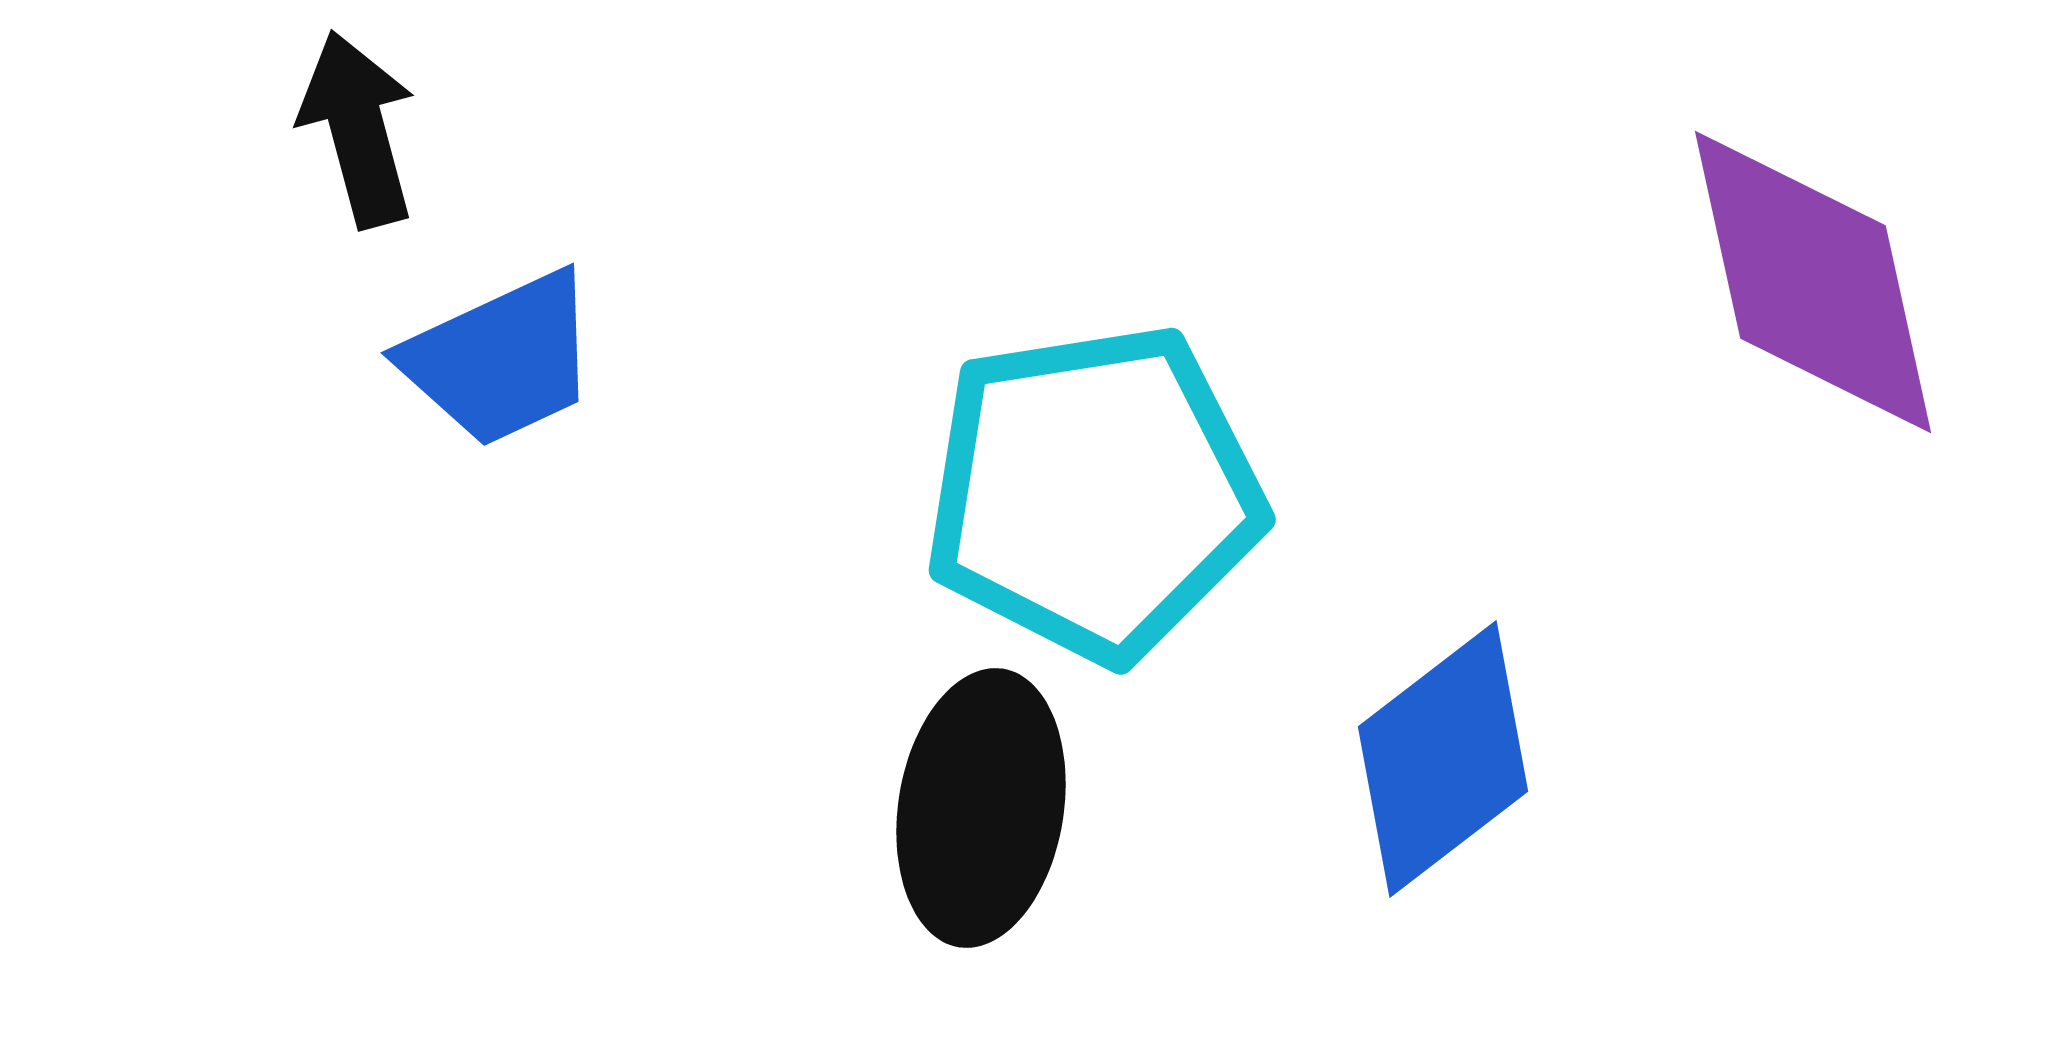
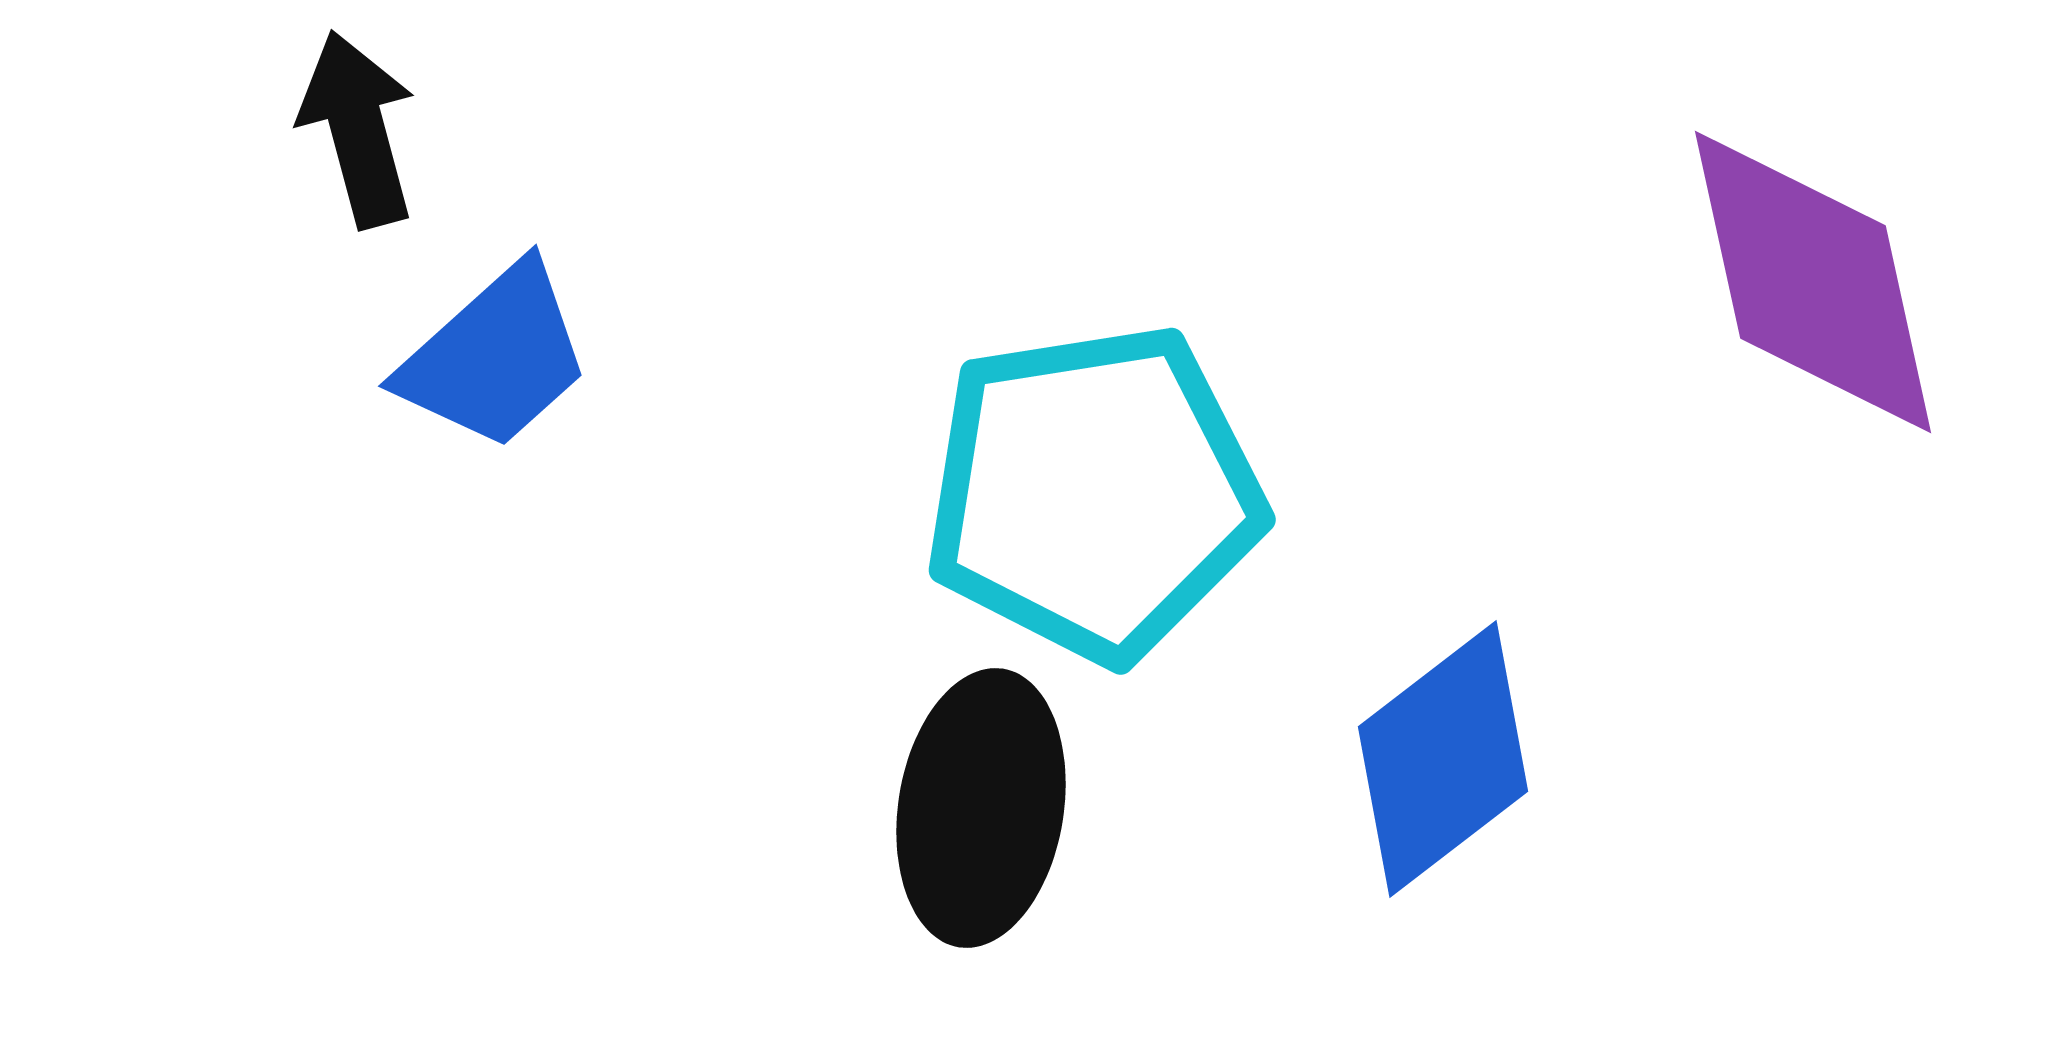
blue trapezoid: moved 6 px left, 2 px up; rotated 17 degrees counterclockwise
